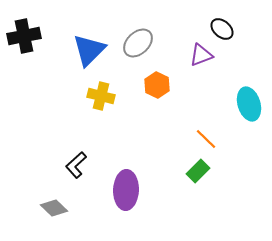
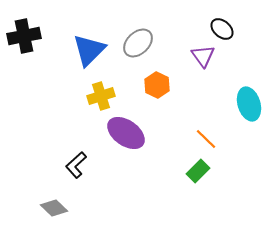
purple triangle: moved 2 px right, 1 px down; rotated 45 degrees counterclockwise
yellow cross: rotated 32 degrees counterclockwise
purple ellipse: moved 57 px up; rotated 57 degrees counterclockwise
